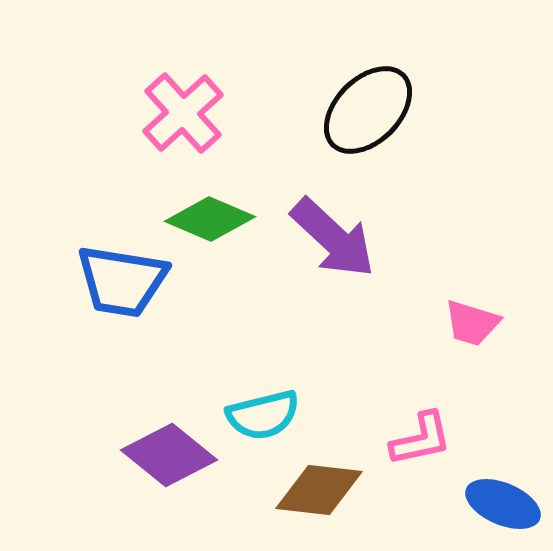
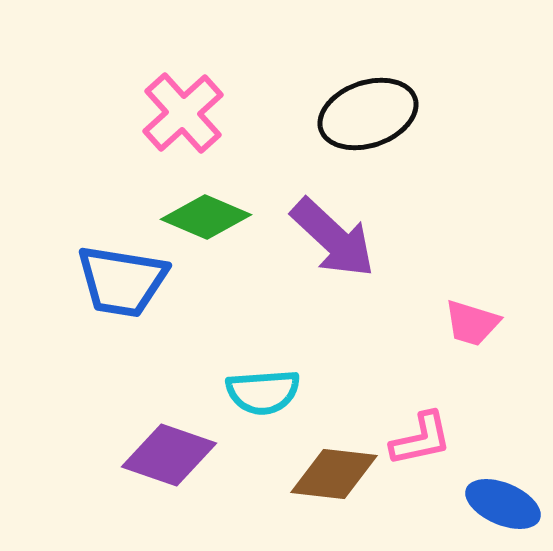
black ellipse: moved 4 px down; rotated 26 degrees clockwise
green diamond: moved 4 px left, 2 px up
cyan semicircle: moved 23 px up; rotated 10 degrees clockwise
purple diamond: rotated 20 degrees counterclockwise
brown diamond: moved 15 px right, 16 px up
